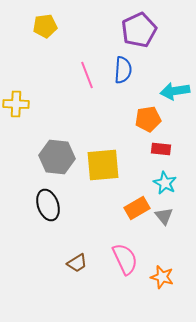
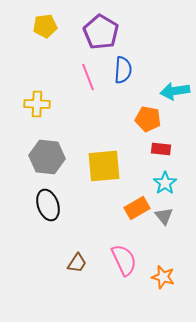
purple pentagon: moved 38 px left, 2 px down; rotated 16 degrees counterclockwise
pink line: moved 1 px right, 2 px down
yellow cross: moved 21 px right
orange pentagon: rotated 20 degrees clockwise
gray hexagon: moved 10 px left
yellow square: moved 1 px right, 1 px down
cyan star: rotated 10 degrees clockwise
pink semicircle: moved 1 px left, 1 px down
brown trapezoid: rotated 25 degrees counterclockwise
orange star: moved 1 px right
